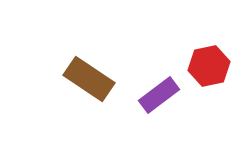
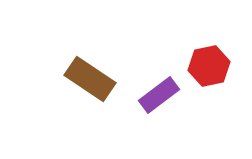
brown rectangle: moved 1 px right
